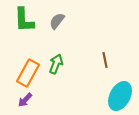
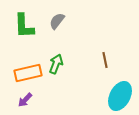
green L-shape: moved 6 px down
orange rectangle: rotated 48 degrees clockwise
